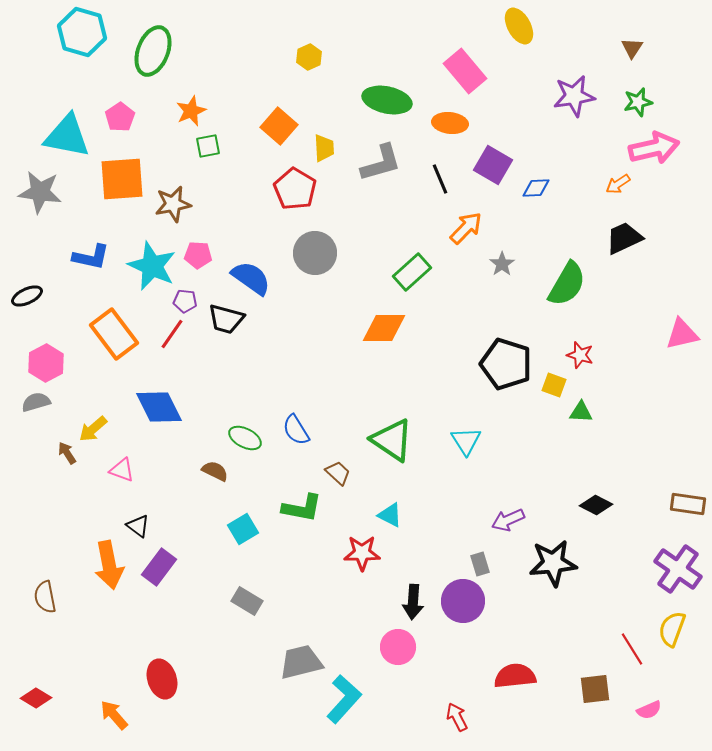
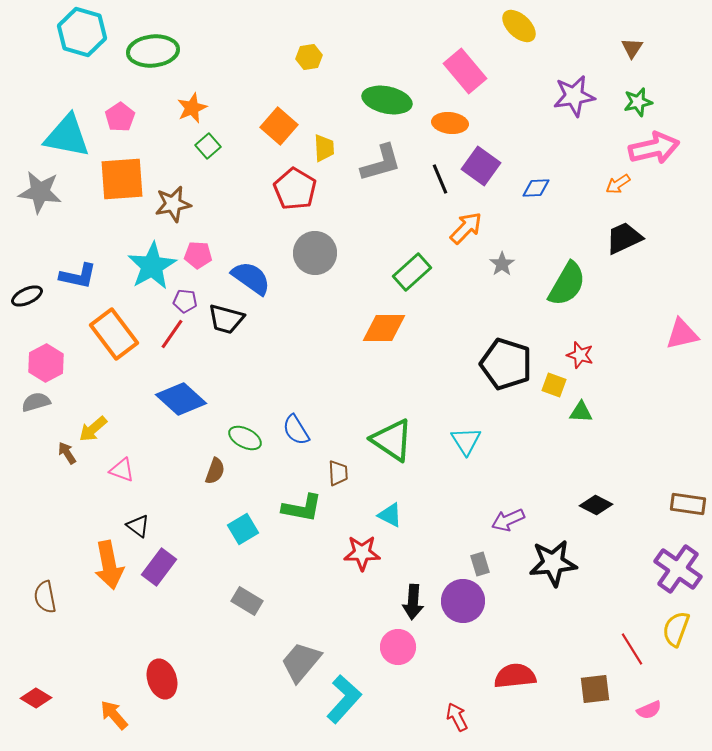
yellow ellipse at (519, 26): rotated 18 degrees counterclockwise
green ellipse at (153, 51): rotated 63 degrees clockwise
yellow hexagon at (309, 57): rotated 15 degrees clockwise
orange star at (191, 111): moved 1 px right, 3 px up
green square at (208, 146): rotated 30 degrees counterclockwise
purple square at (493, 165): moved 12 px left, 1 px down; rotated 6 degrees clockwise
blue L-shape at (91, 257): moved 13 px left, 19 px down
cyan star at (152, 266): rotated 18 degrees clockwise
blue diamond at (159, 407): moved 22 px right, 8 px up; rotated 21 degrees counterclockwise
brown semicircle at (215, 471): rotated 84 degrees clockwise
brown trapezoid at (338, 473): rotated 44 degrees clockwise
yellow semicircle at (672, 629): moved 4 px right
gray trapezoid at (301, 662): rotated 36 degrees counterclockwise
